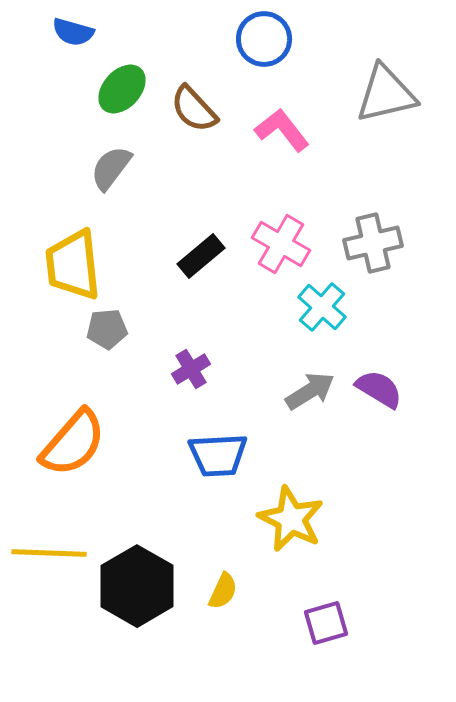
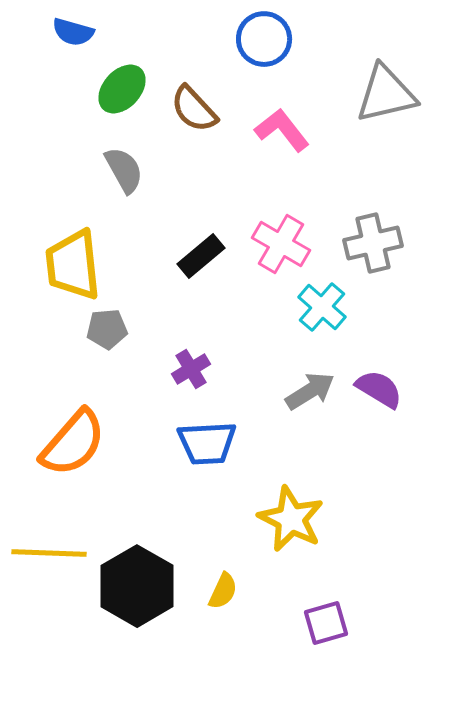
gray semicircle: moved 13 px right, 2 px down; rotated 114 degrees clockwise
blue trapezoid: moved 11 px left, 12 px up
